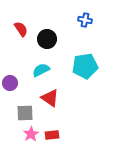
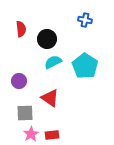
red semicircle: rotated 28 degrees clockwise
cyan pentagon: rotated 30 degrees counterclockwise
cyan semicircle: moved 12 px right, 8 px up
purple circle: moved 9 px right, 2 px up
